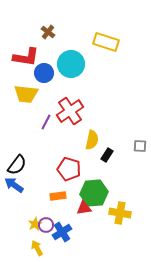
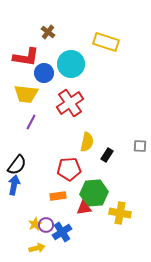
red cross: moved 8 px up
purple line: moved 15 px left
yellow semicircle: moved 5 px left, 2 px down
red pentagon: rotated 20 degrees counterclockwise
blue arrow: rotated 66 degrees clockwise
yellow arrow: rotated 105 degrees clockwise
